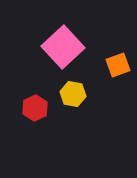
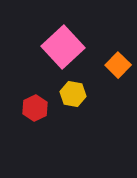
orange square: rotated 25 degrees counterclockwise
